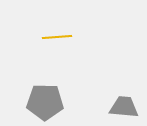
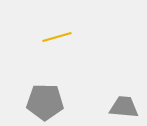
yellow line: rotated 12 degrees counterclockwise
